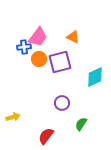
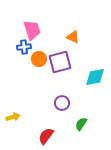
pink trapezoid: moved 6 px left, 7 px up; rotated 55 degrees counterclockwise
cyan diamond: rotated 15 degrees clockwise
